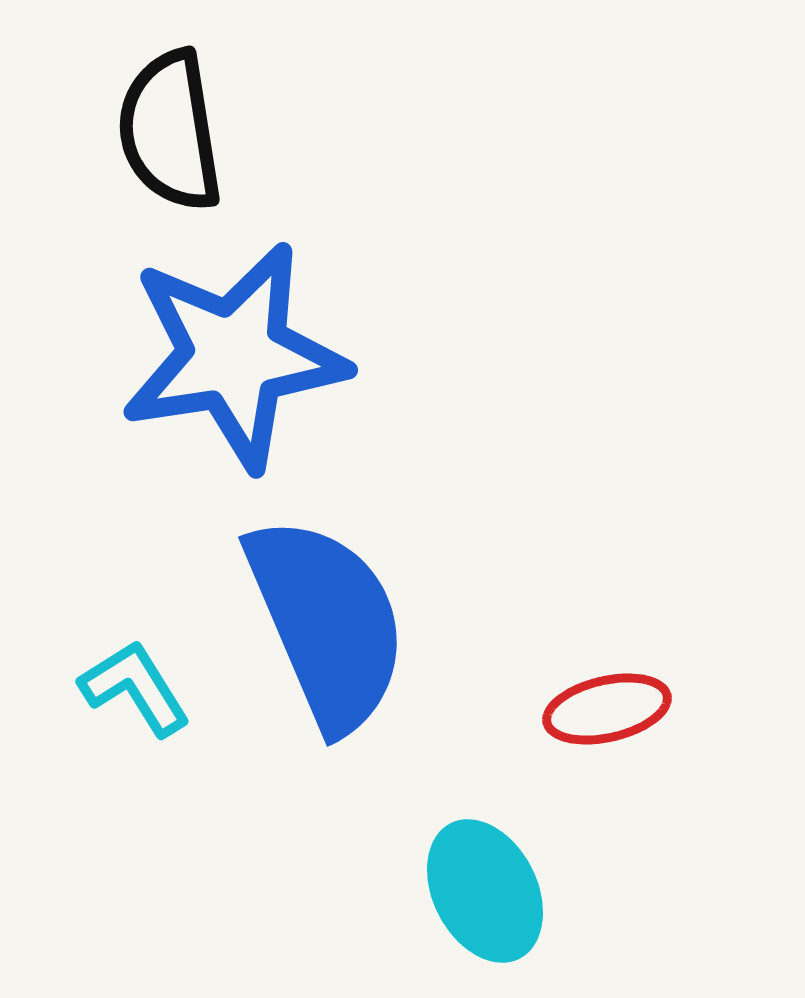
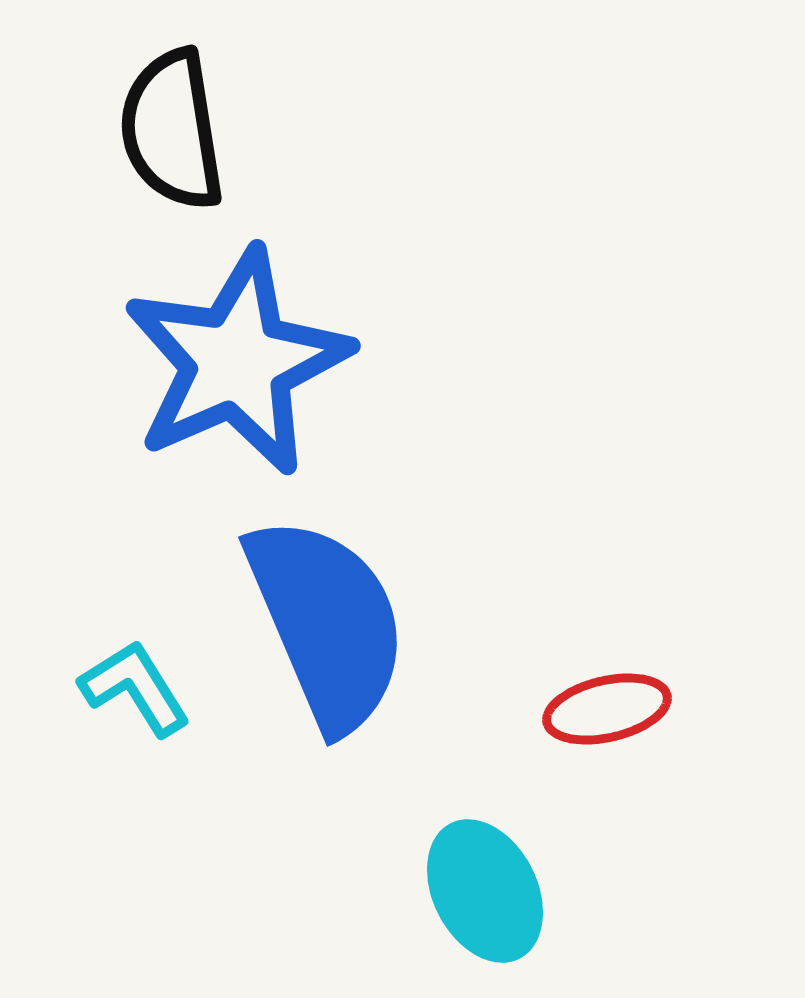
black semicircle: moved 2 px right, 1 px up
blue star: moved 3 px right, 6 px down; rotated 15 degrees counterclockwise
